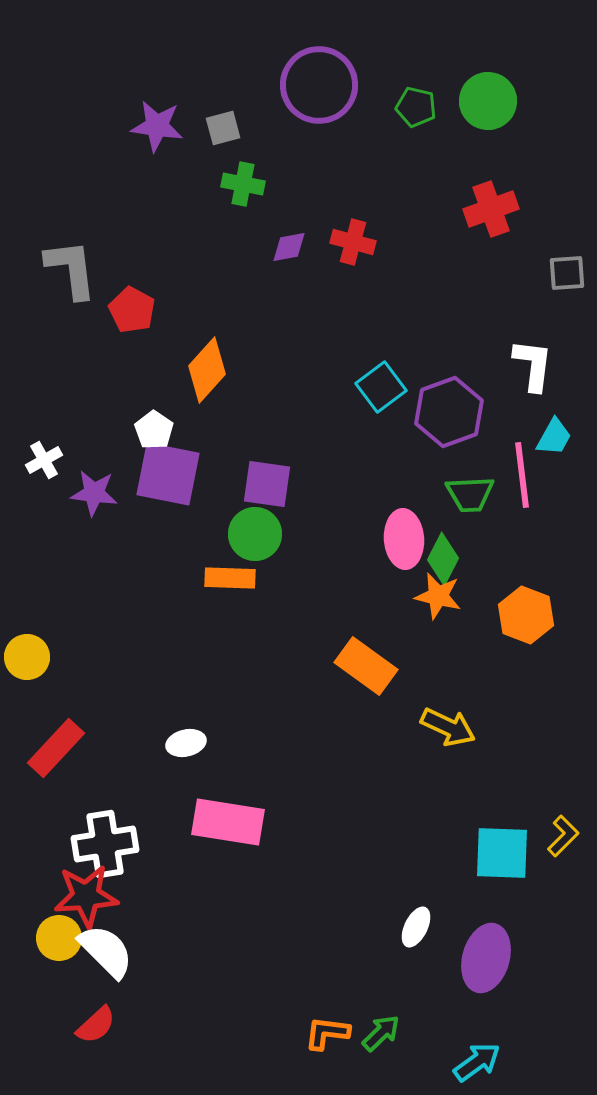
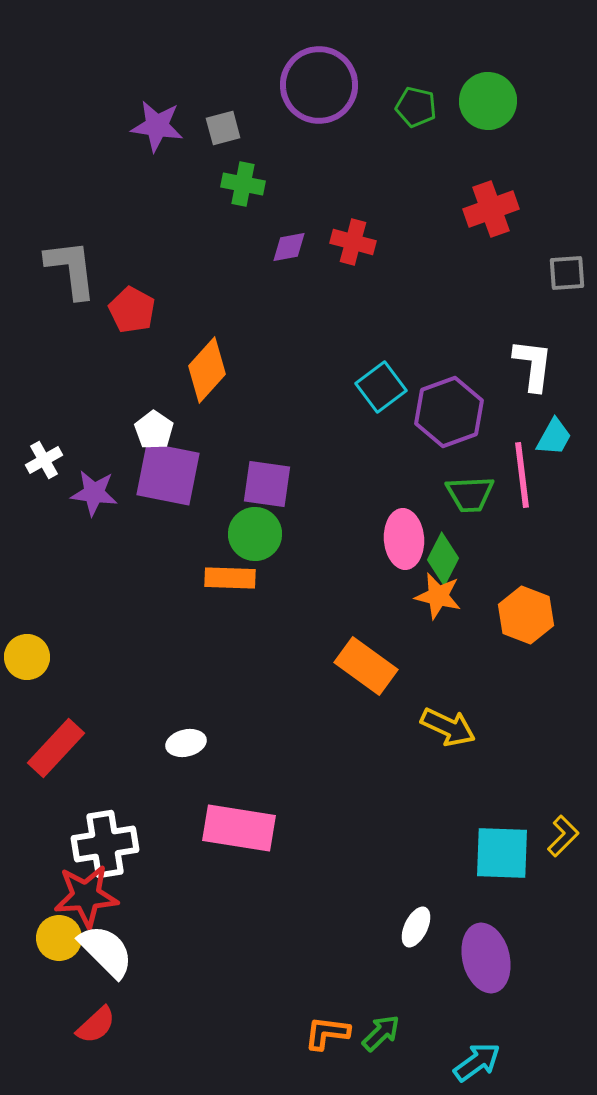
pink rectangle at (228, 822): moved 11 px right, 6 px down
purple ellipse at (486, 958): rotated 30 degrees counterclockwise
